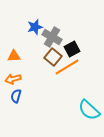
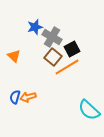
orange triangle: rotated 48 degrees clockwise
orange arrow: moved 15 px right, 18 px down
blue semicircle: moved 1 px left, 1 px down
